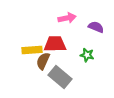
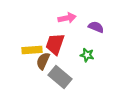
red trapezoid: rotated 70 degrees counterclockwise
